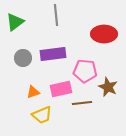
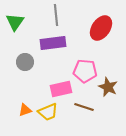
green triangle: rotated 18 degrees counterclockwise
red ellipse: moved 3 px left, 6 px up; rotated 55 degrees counterclockwise
purple rectangle: moved 11 px up
gray circle: moved 2 px right, 4 px down
orange triangle: moved 8 px left, 18 px down
brown line: moved 2 px right, 4 px down; rotated 24 degrees clockwise
yellow trapezoid: moved 6 px right, 3 px up
